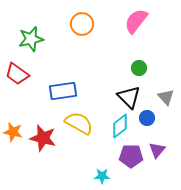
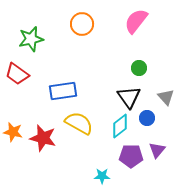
black triangle: rotated 10 degrees clockwise
